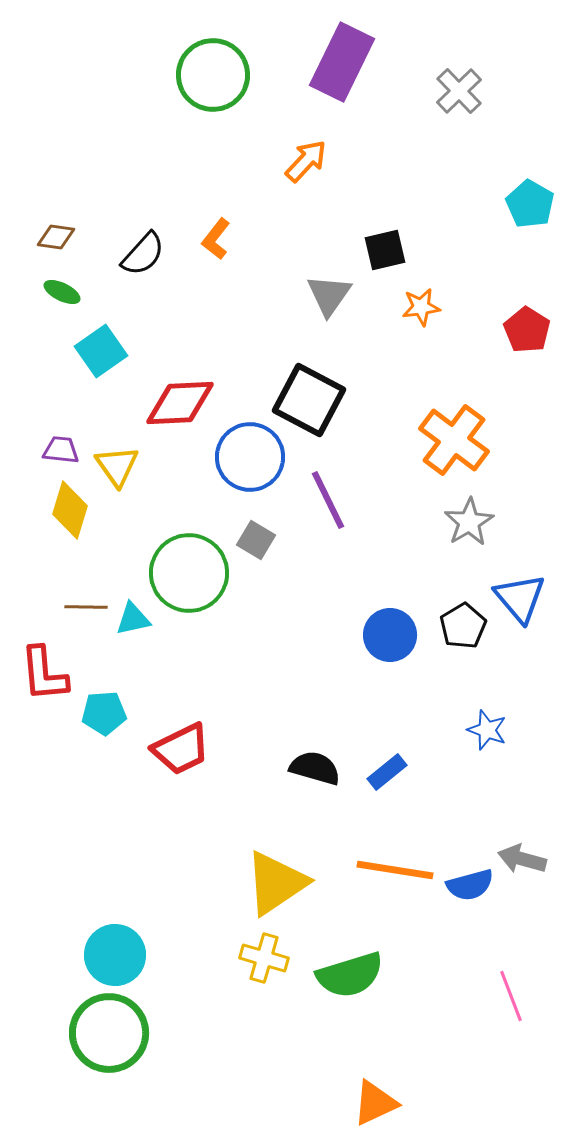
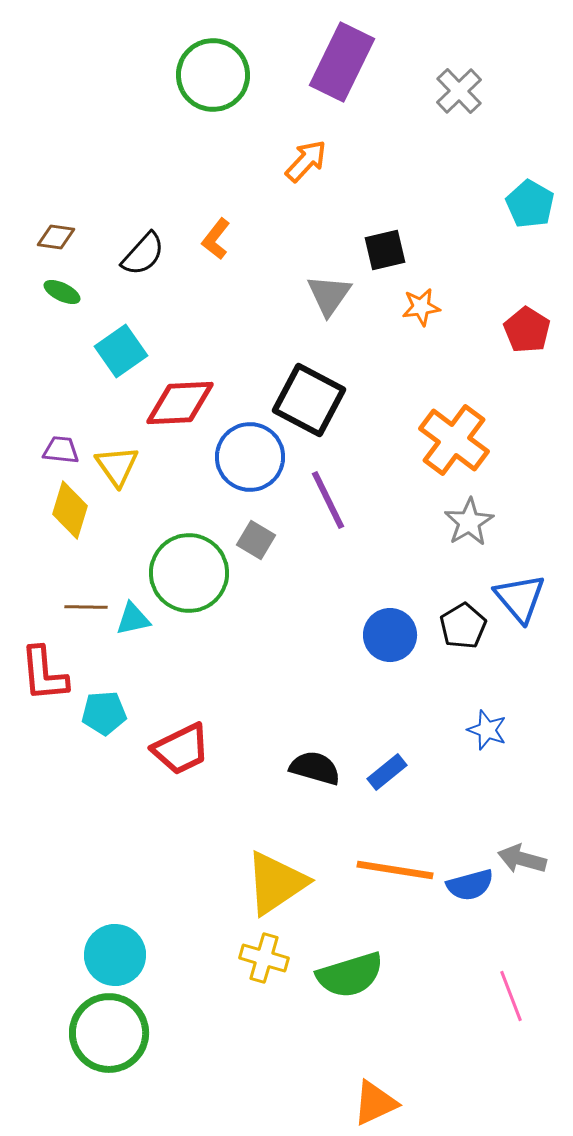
cyan square at (101, 351): moved 20 px right
